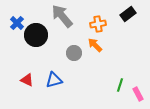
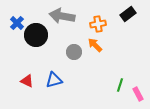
gray arrow: rotated 40 degrees counterclockwise
gray circle: moved 1 px up
red triangle: moved 1 px down
